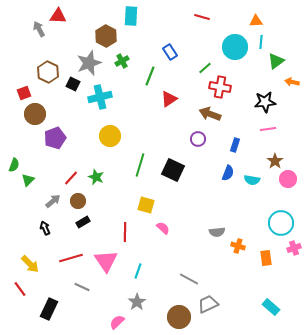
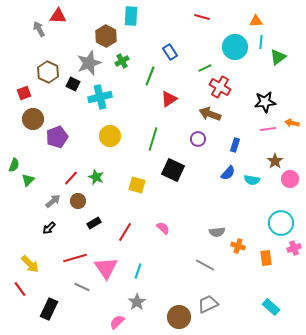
green triangle at (276, 61): moved 2 px right, 4 px up
green line at (205, 68): rotated 16 degrees clockwise
orange arrow at (292, 82): moved 41 px down
red cross at (220, 87): rotated 20 degrees clockwise
brown circle at (35, 114): moved 2 px left, 5 px down
purple pentagon at (55, 138): moved 2 px right, 1 px up
green line at (140, 165): moved 13 px right, 26 px up
blue semicircle at (228, 173): rotated 21 degrees clockwise
pink circle at (288, 179): moved 2 px right
yellow square at (146, 205): moved 9 px left, 20 px up
black rectangle at (83, 222): moved 11 px right, 1 px down
black arrow at (45, 228): moved 4 px right; rotated 112 degrees counterclockwise
red line at (125, 232): rotated 30 degrees clockwise
red line at (71, 258): moved 4 px right
pink triangle at (106, 261): moved 7 px down
gray line at (189, 279): moved 16 px right, 14 px up
